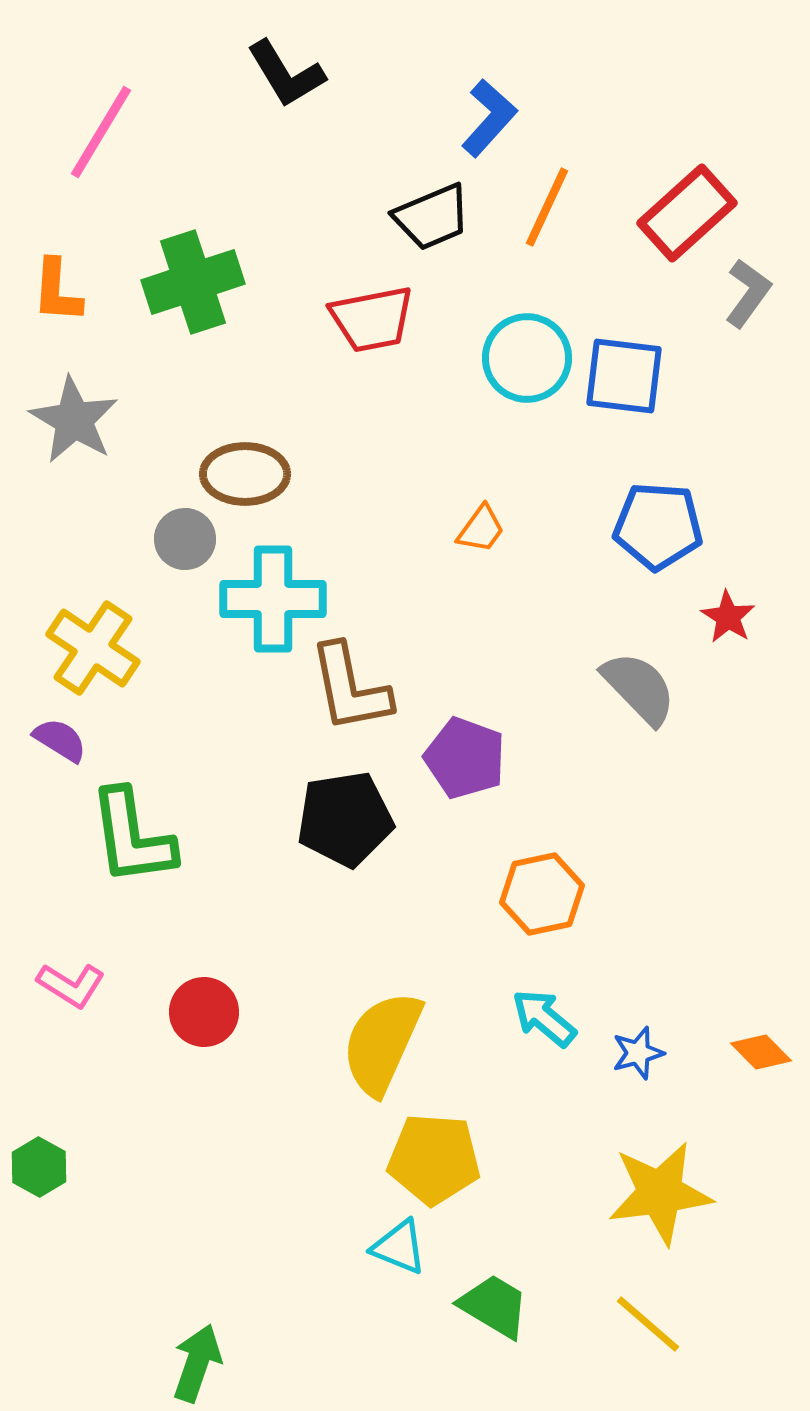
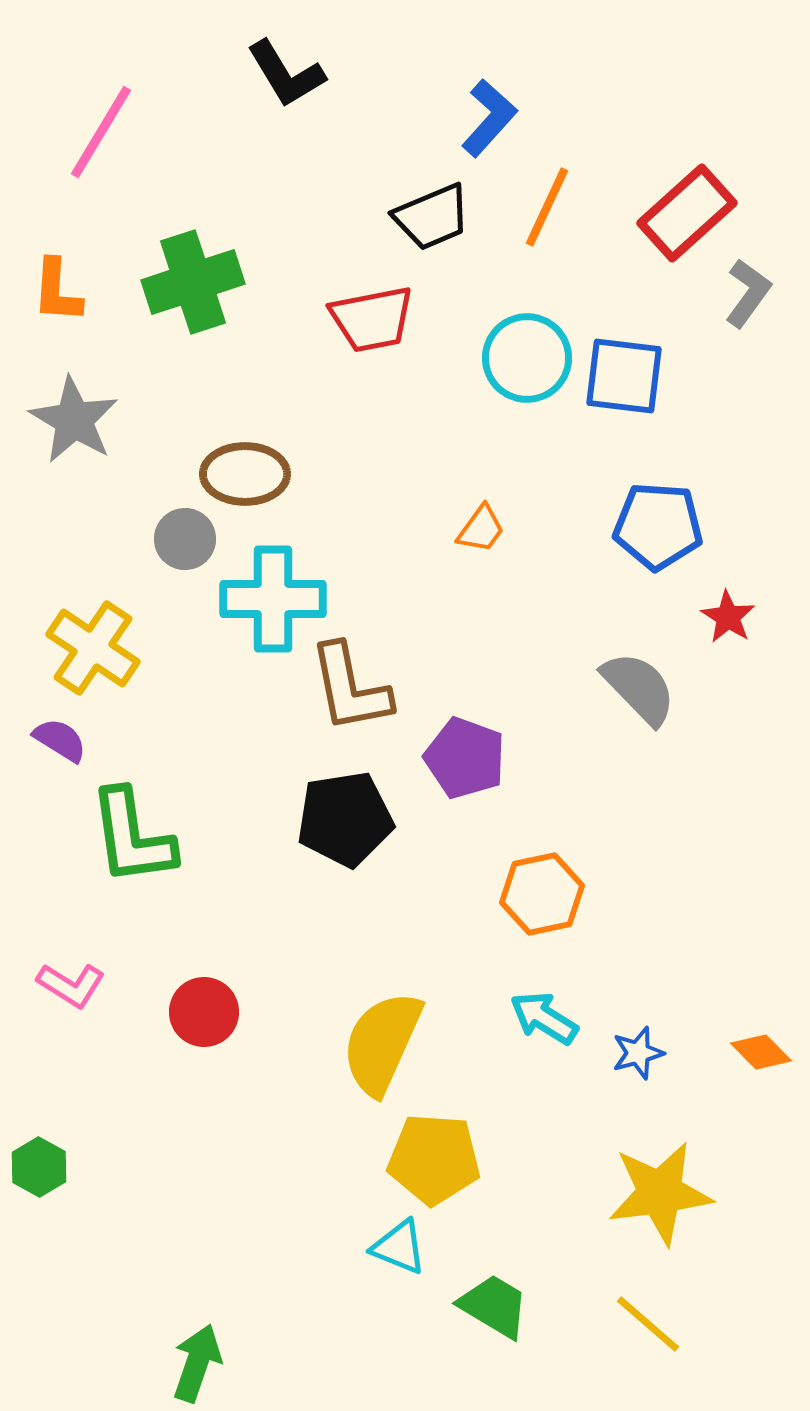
cyan arrow: rotated 8 degrees counterclockwise
